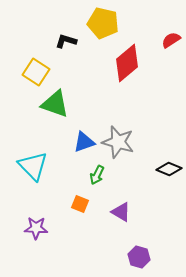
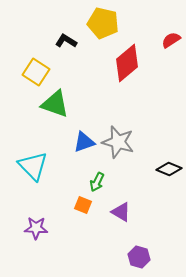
black L-shape: rotated 15 degrees clockwise
green arrow: moved 7 px down
orange square: moved 3 px right, 1 px down
